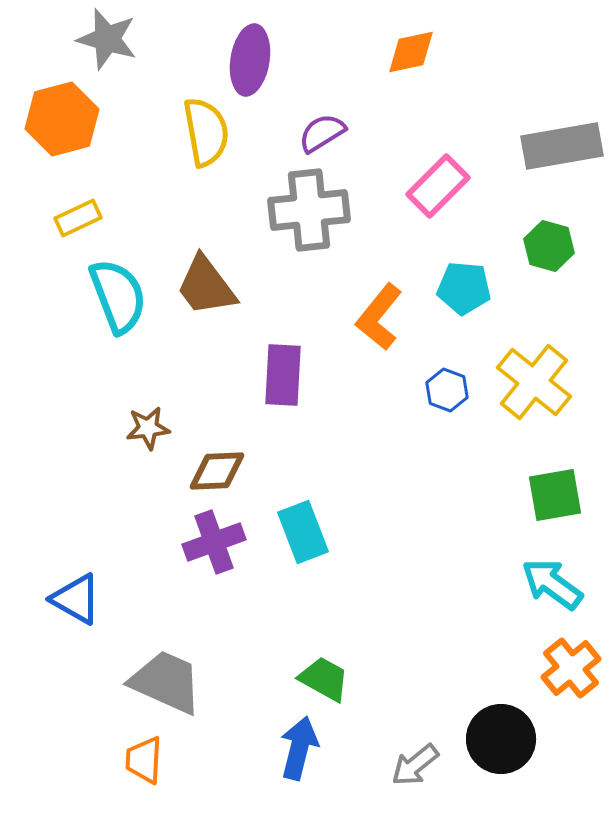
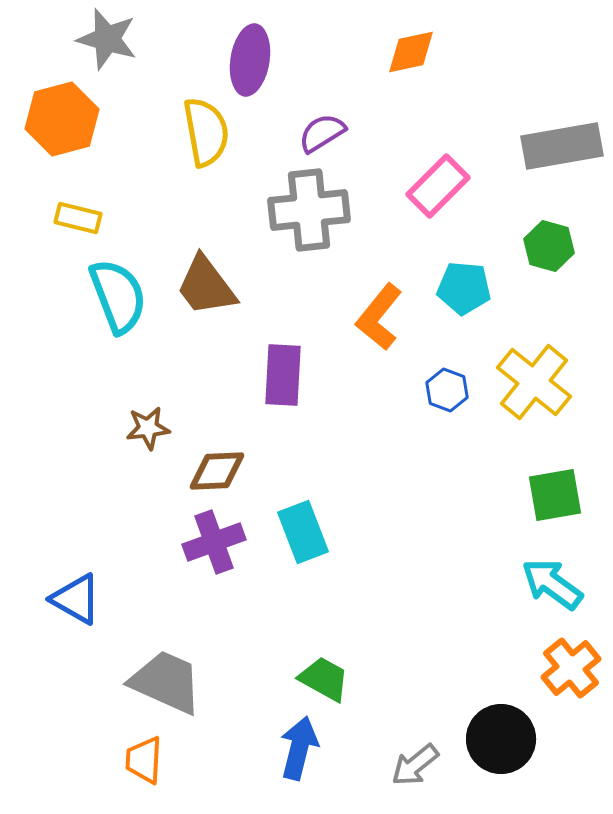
yellow rectangle: rotated 39 degrees clockwise
